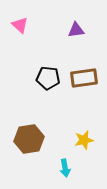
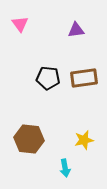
pink triangle: moved 1 px up; rotated 12 degrees clockwise
brown hexagon: rotated 16 degrees clockwise
